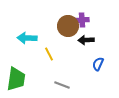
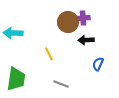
purple cross: moved 1 px right, 2 px up
brown circle: moved 4 px up
cyan arrow: moved 14 px left, 5 px up
gray line: moved 1 px left, 1 px up
